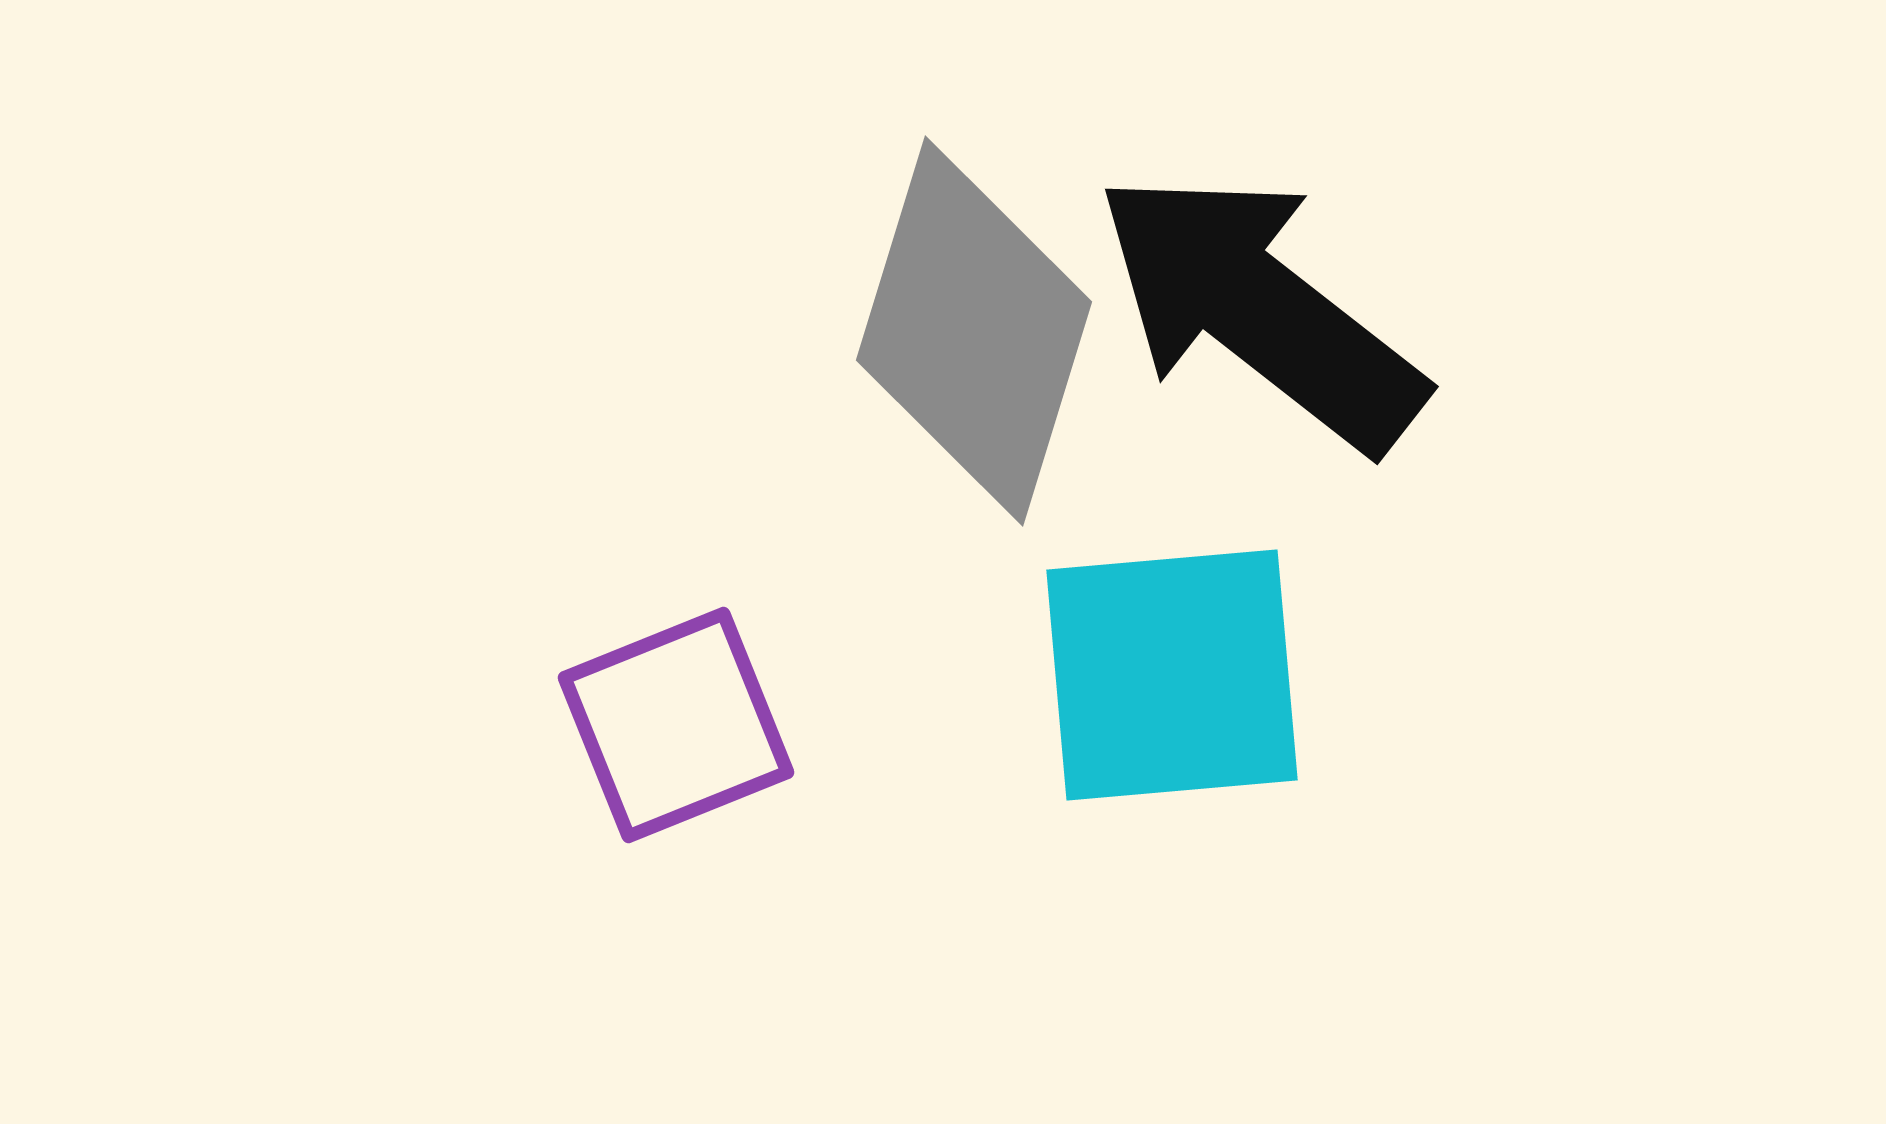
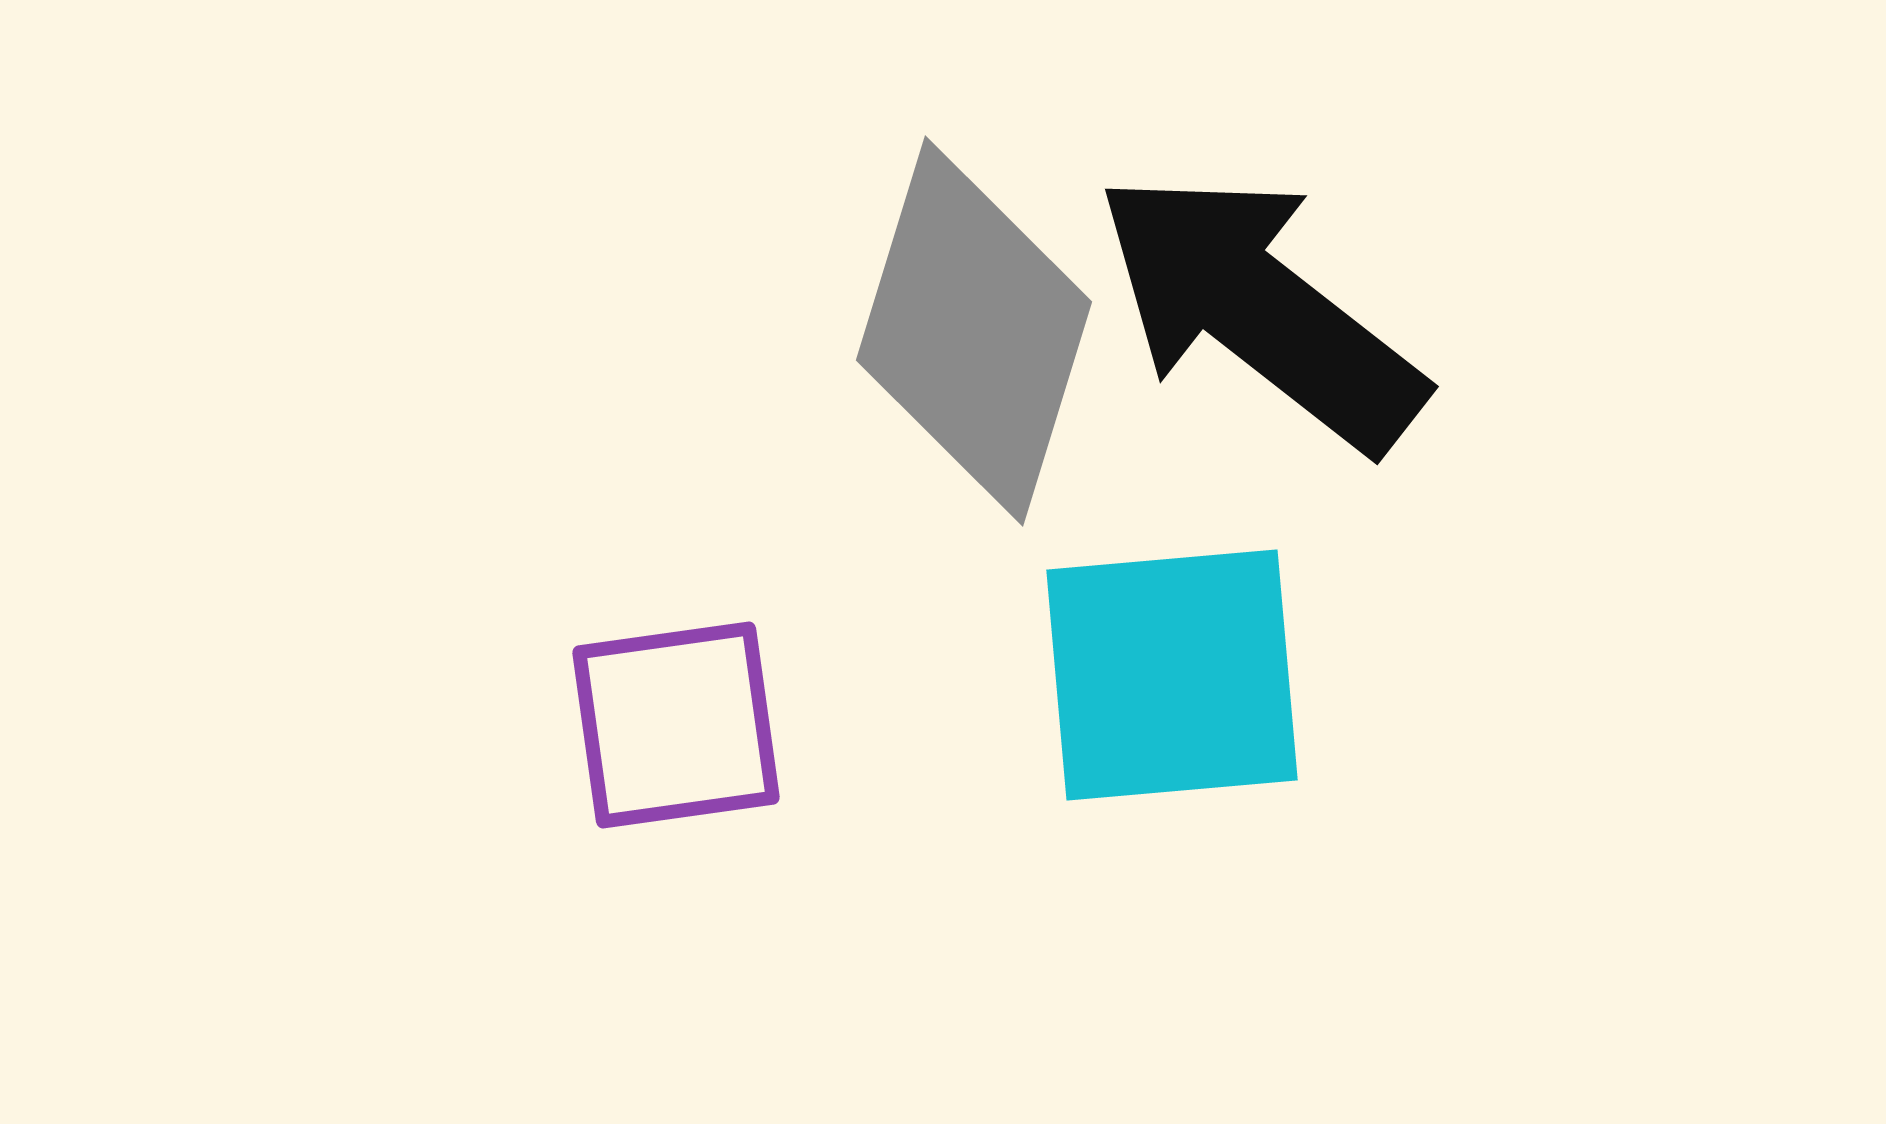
purple square: rotated 14 degrees clockwise
